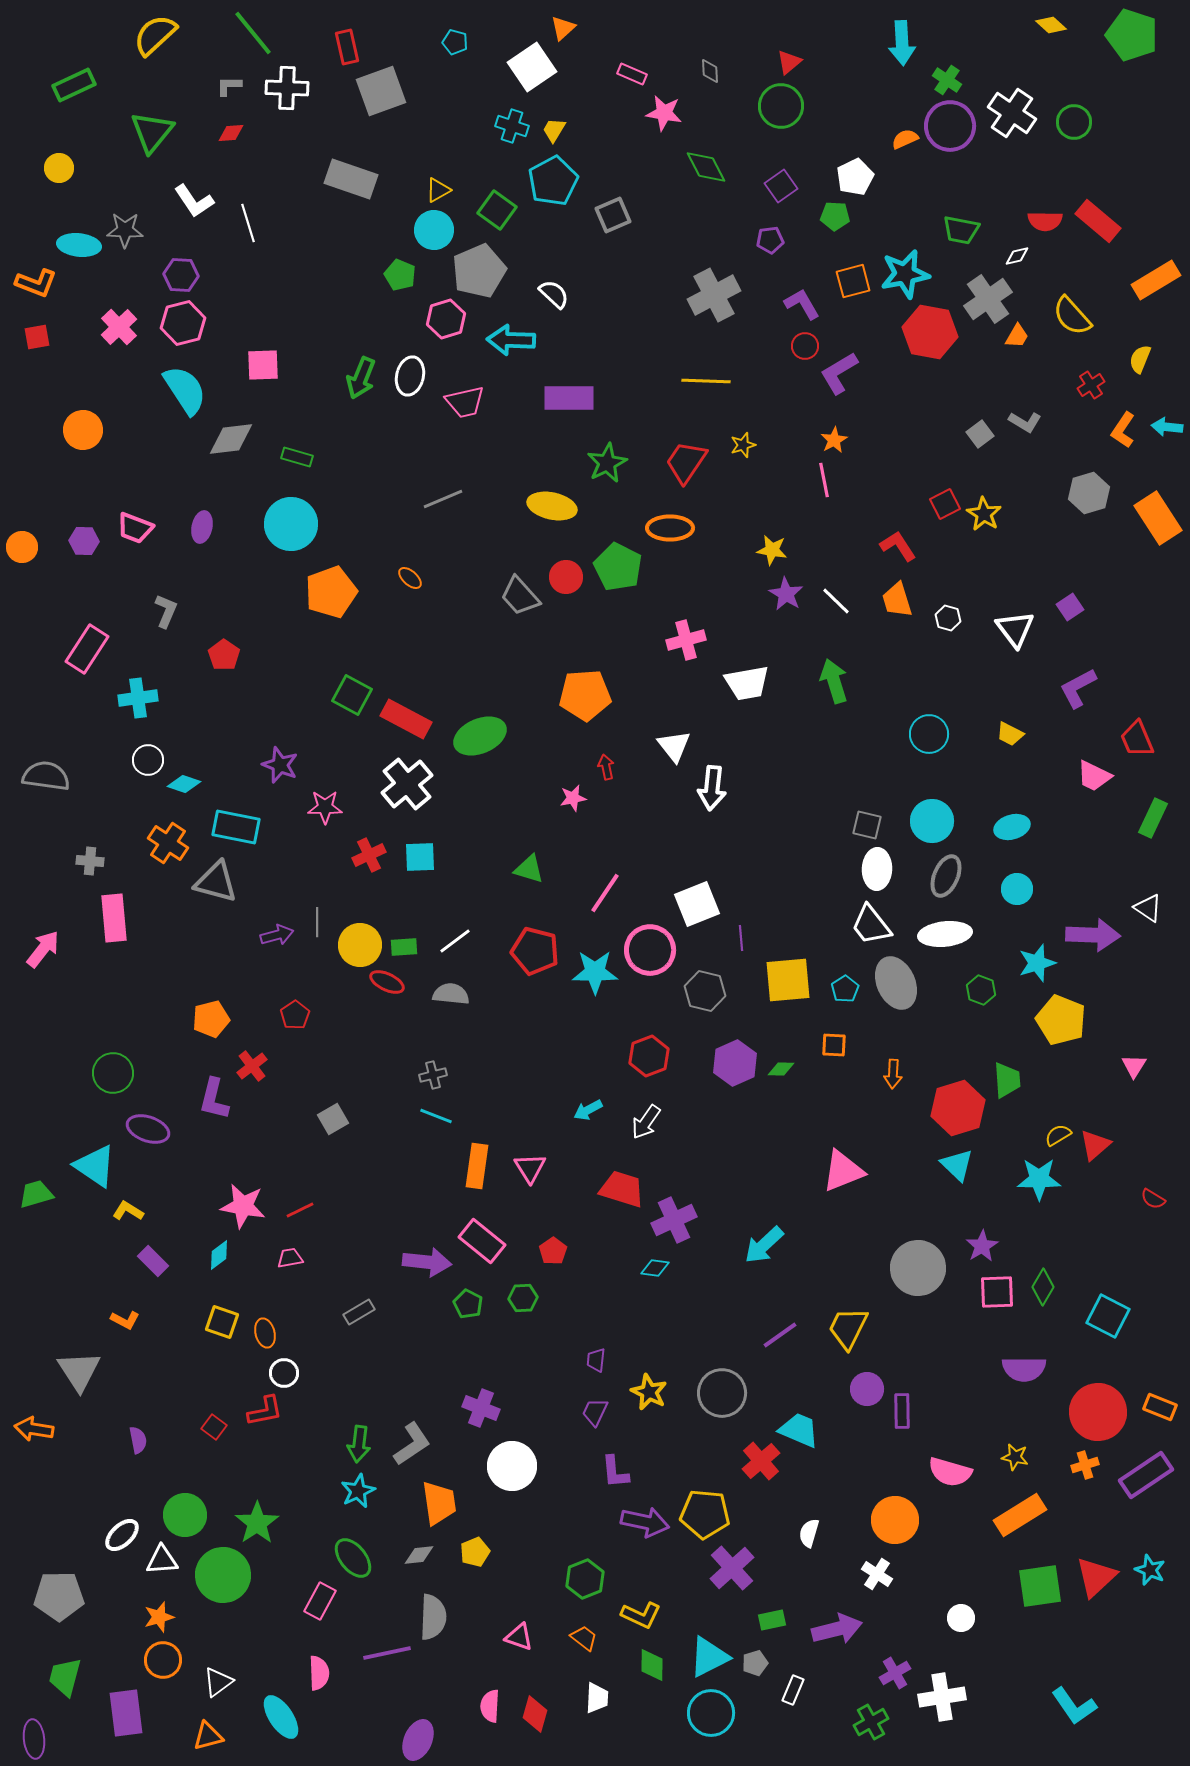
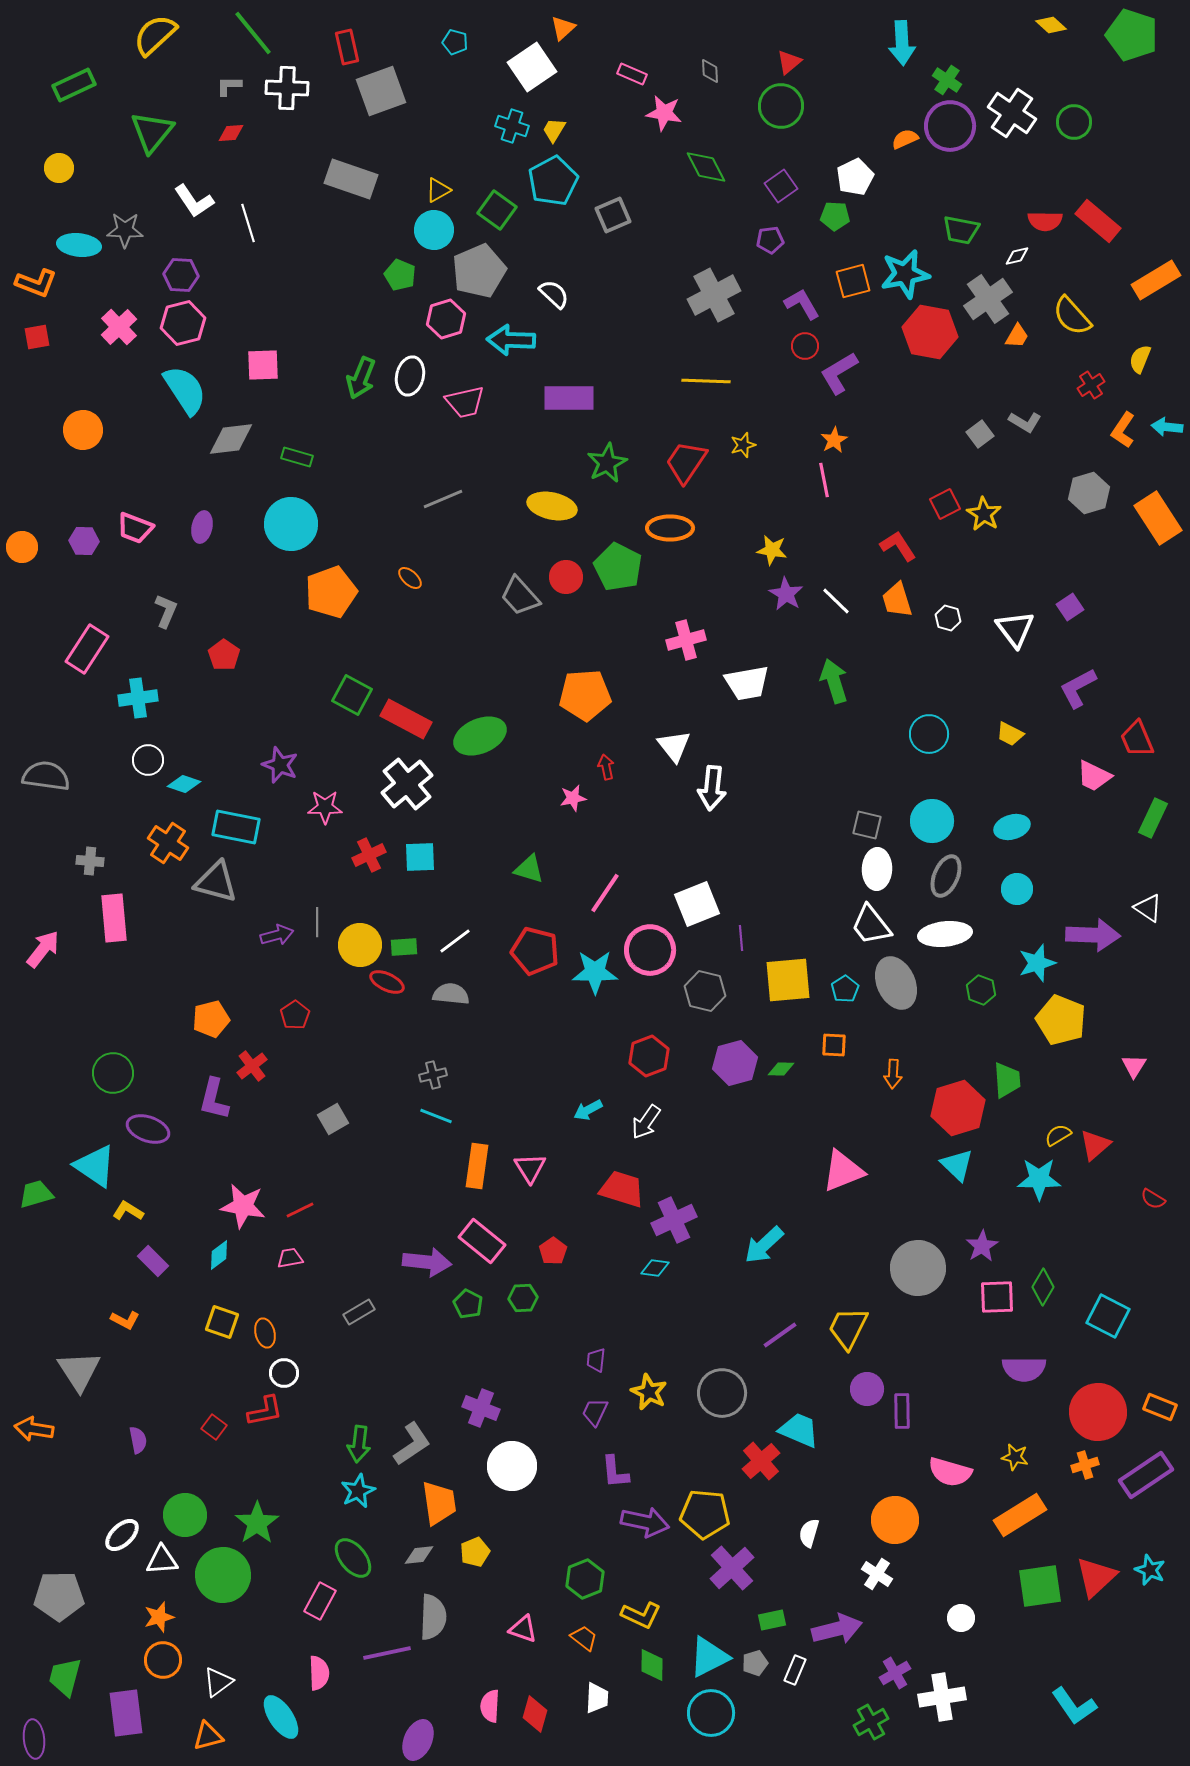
purple hexagon at (735, 1063): rotated 9 degrees clockwise
pink square at (997, 1292): moved 5 px down
pink triangle at (519, 1637): moved 4 px right, 8 px up
white rectangle at (793, 1690): moved 2 px right, 20 px up
